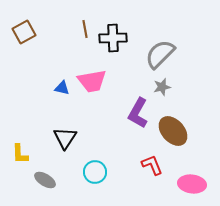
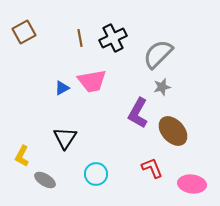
brown line: moved 5 px left, 9 px down
black cross: rotated 24 degrees counterclockwise
gray semicircle: moved 2 px left
blue triangle: rotated 42 degrees counterclockwise
yellow L-shape: moved 2 px right, 2 px down; rotated 30 degrees clockwise
red L-shape: moved 3 px down
cyan circle: moved 1 px right, 2 px down
